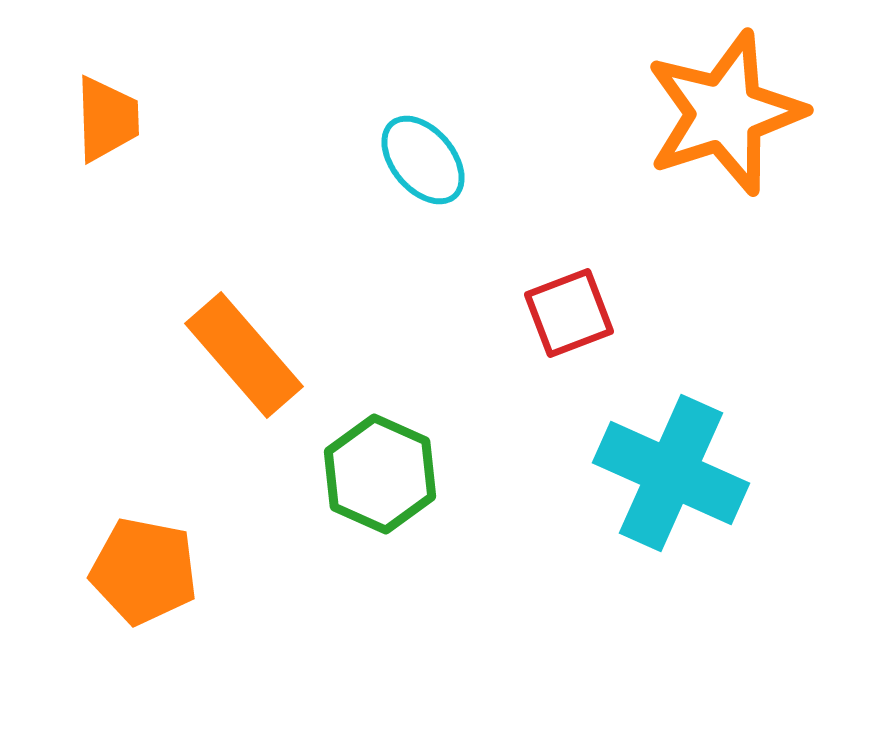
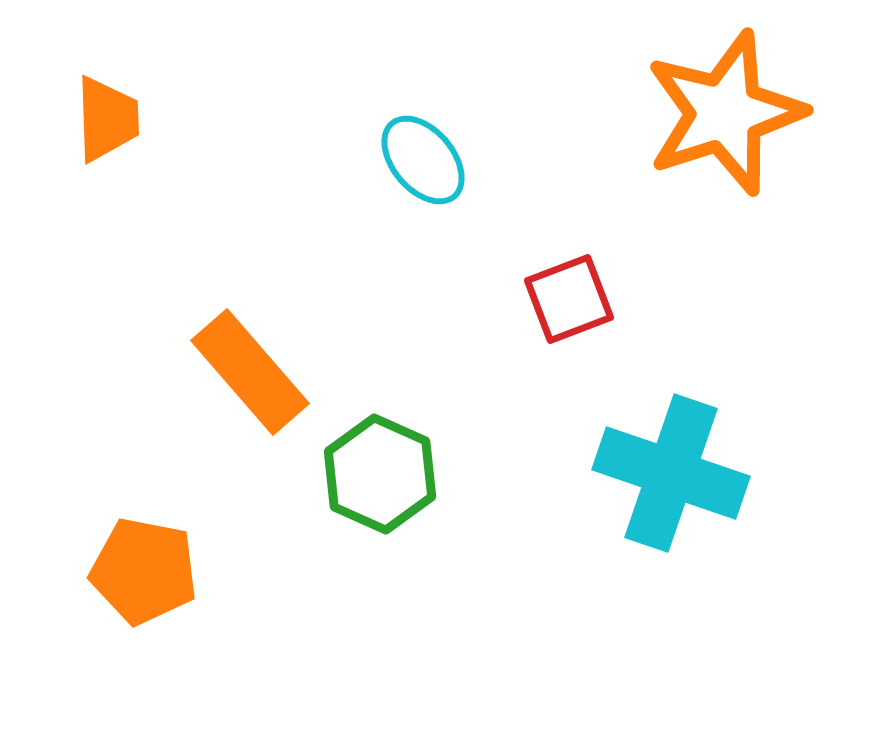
red square: moved 14 px up
orange rectangle: moved 6 px right, 17 px down
cyan cross: rotated 5 degrees counterclockwise
